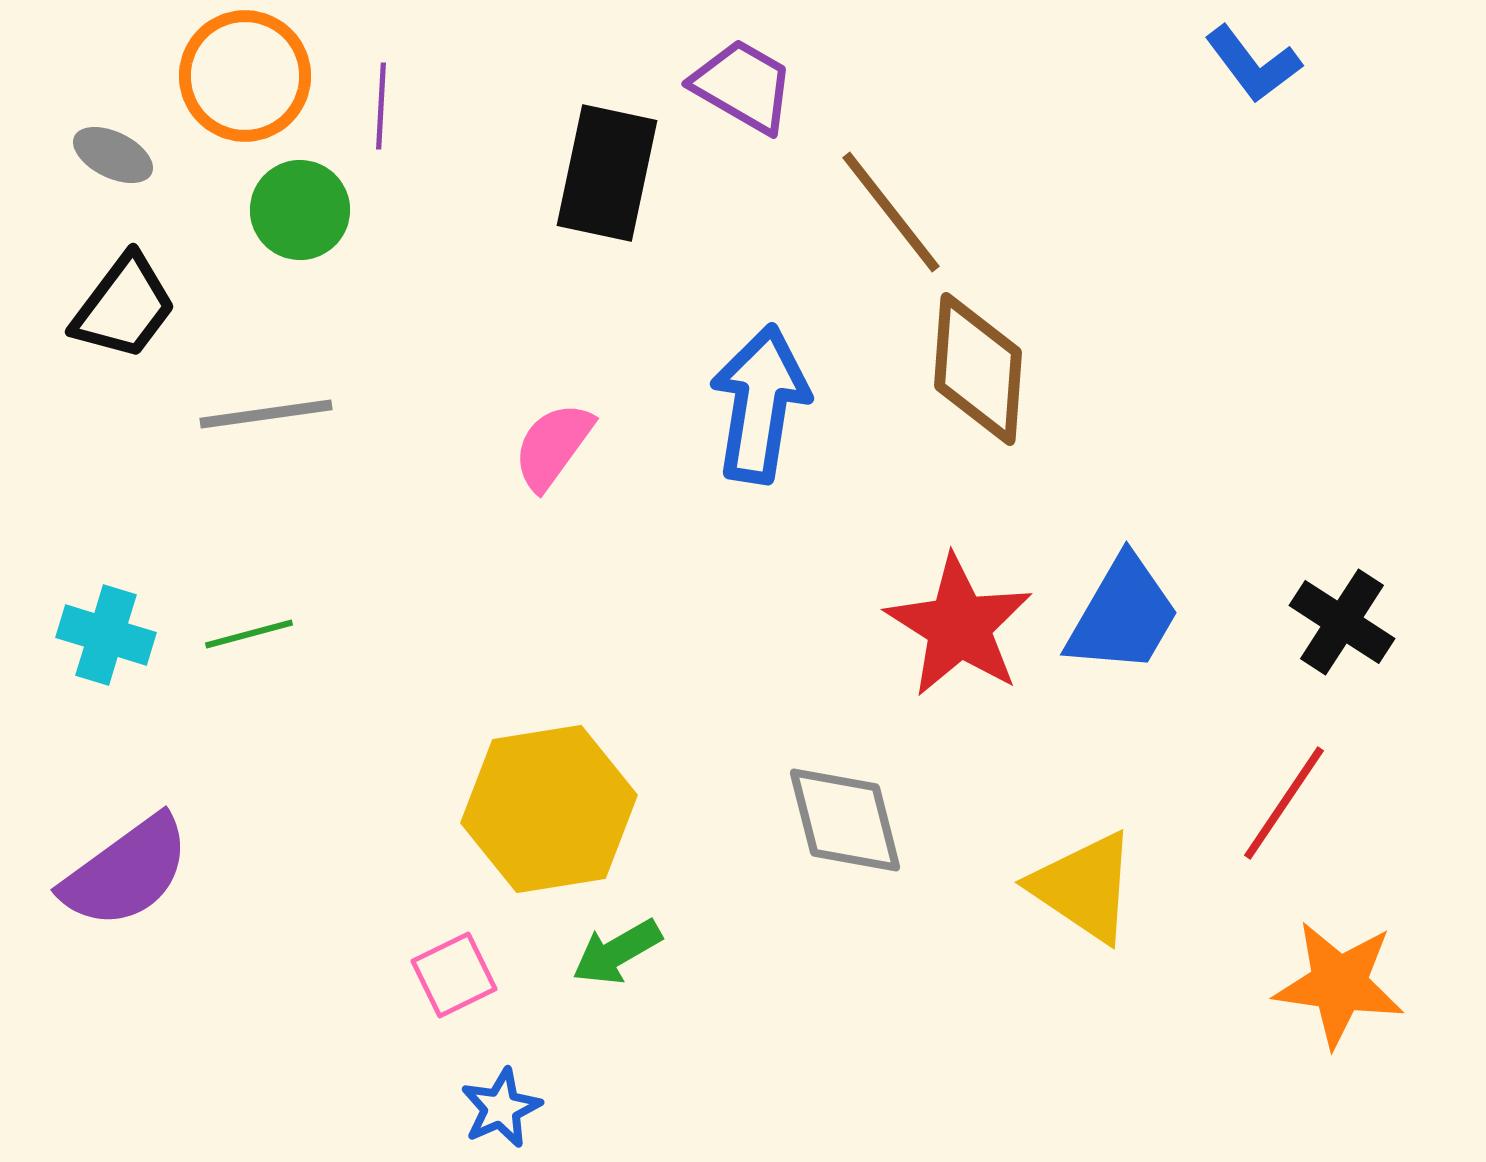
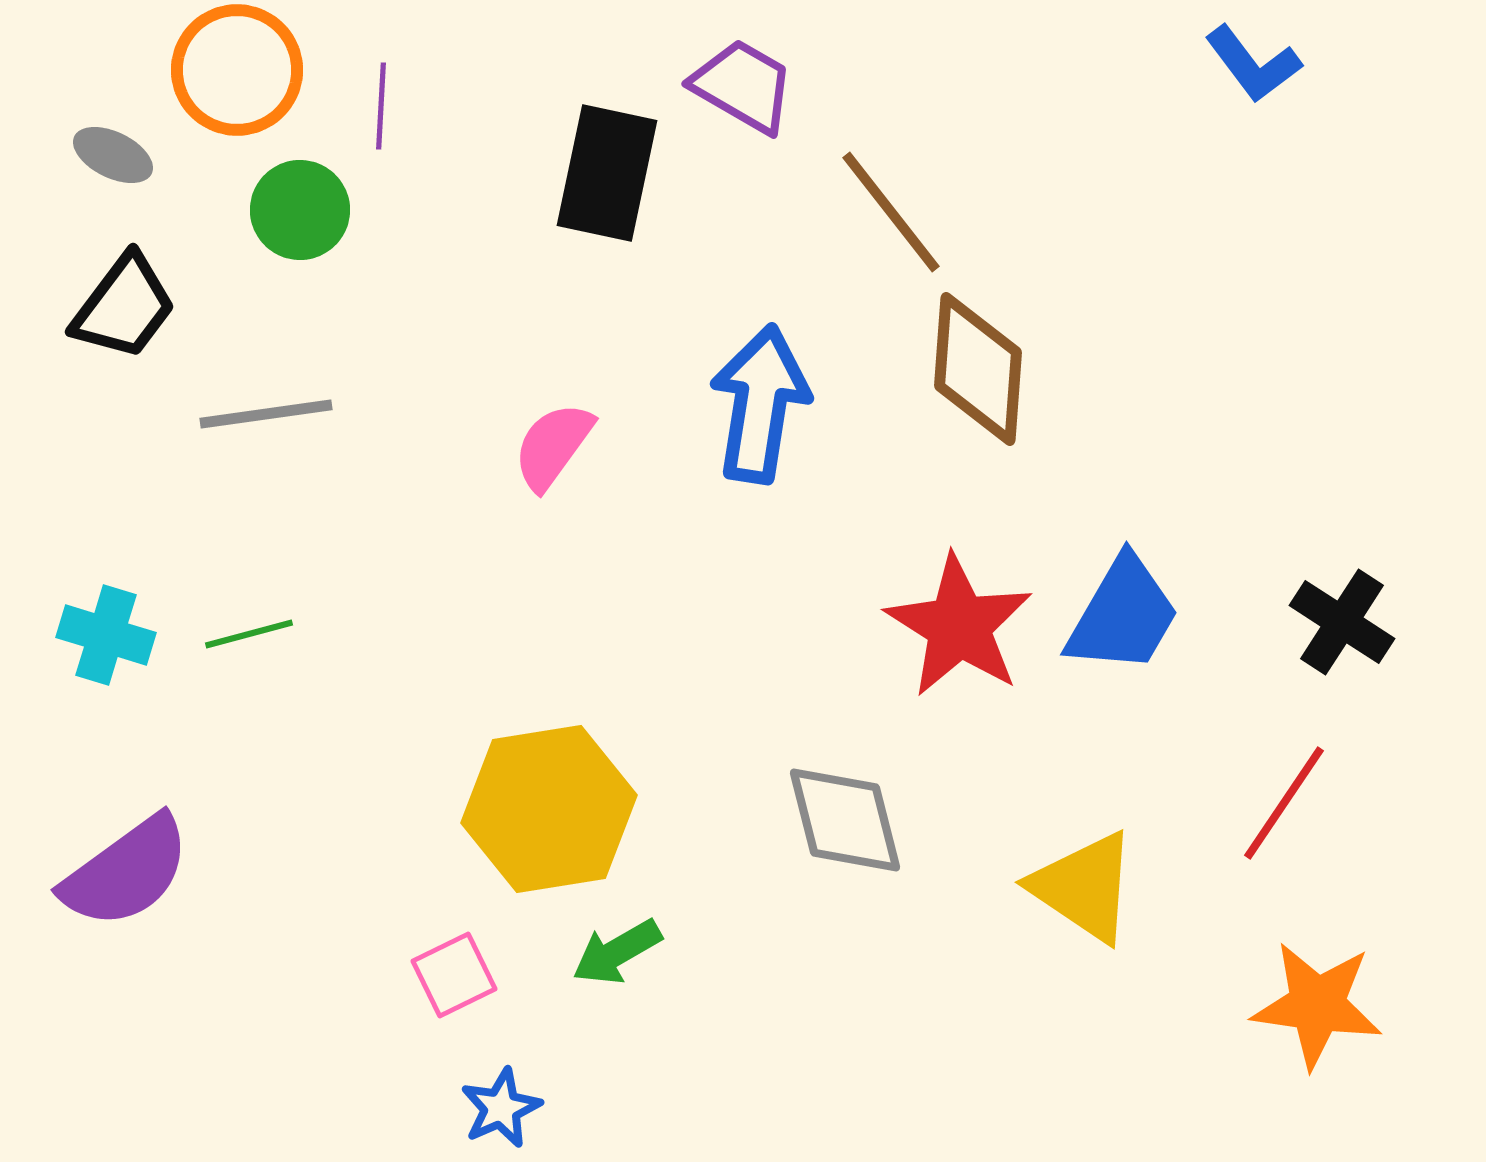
orange circle: moved 8 px left, 6 px up
orange star: moved 22 px left, 21 px down
